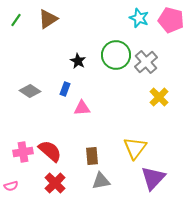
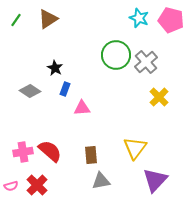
black star: moved 23 px left, 7 px down
brown rectangle: moved 1 px left, 1 px up
purple triangle: moved 2 px right, 2 px down
red cross: moved 18 px left, 2 px down
